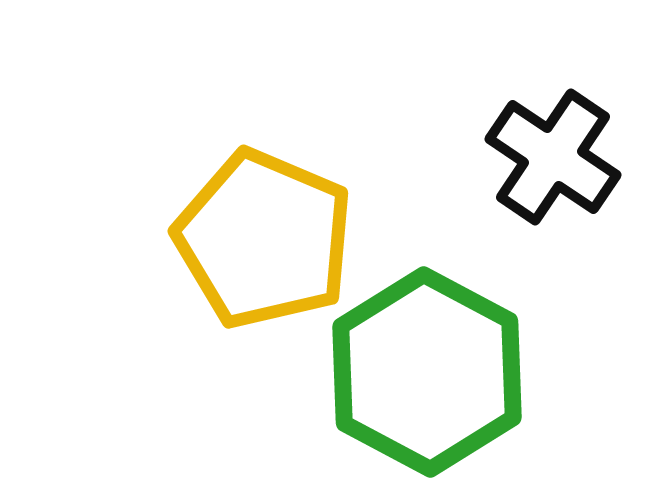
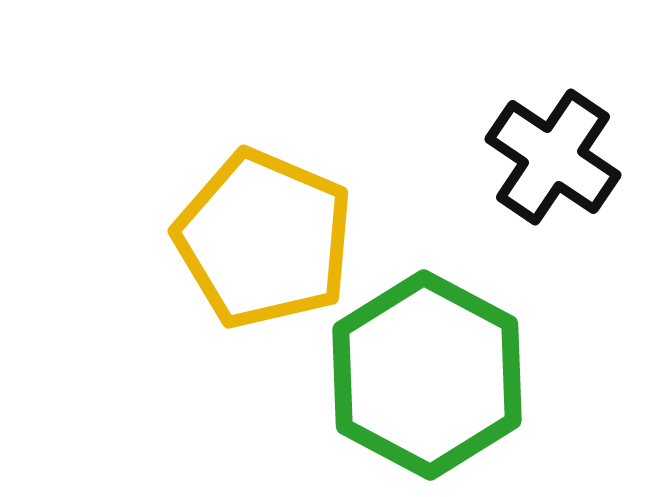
green hexagon: moved 3 px down
